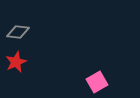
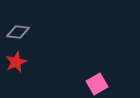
pink square: moved 2 px down
